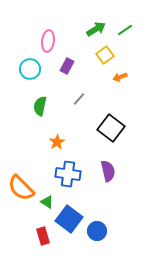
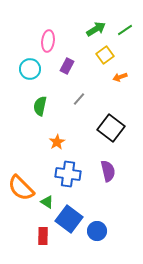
red rectangle: rotated 18 degrees clockwise
